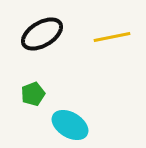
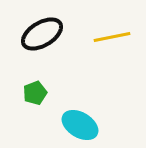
green pentagon: moved 2 px right, 1 px up
cyan ellipse: moved 10 px right
